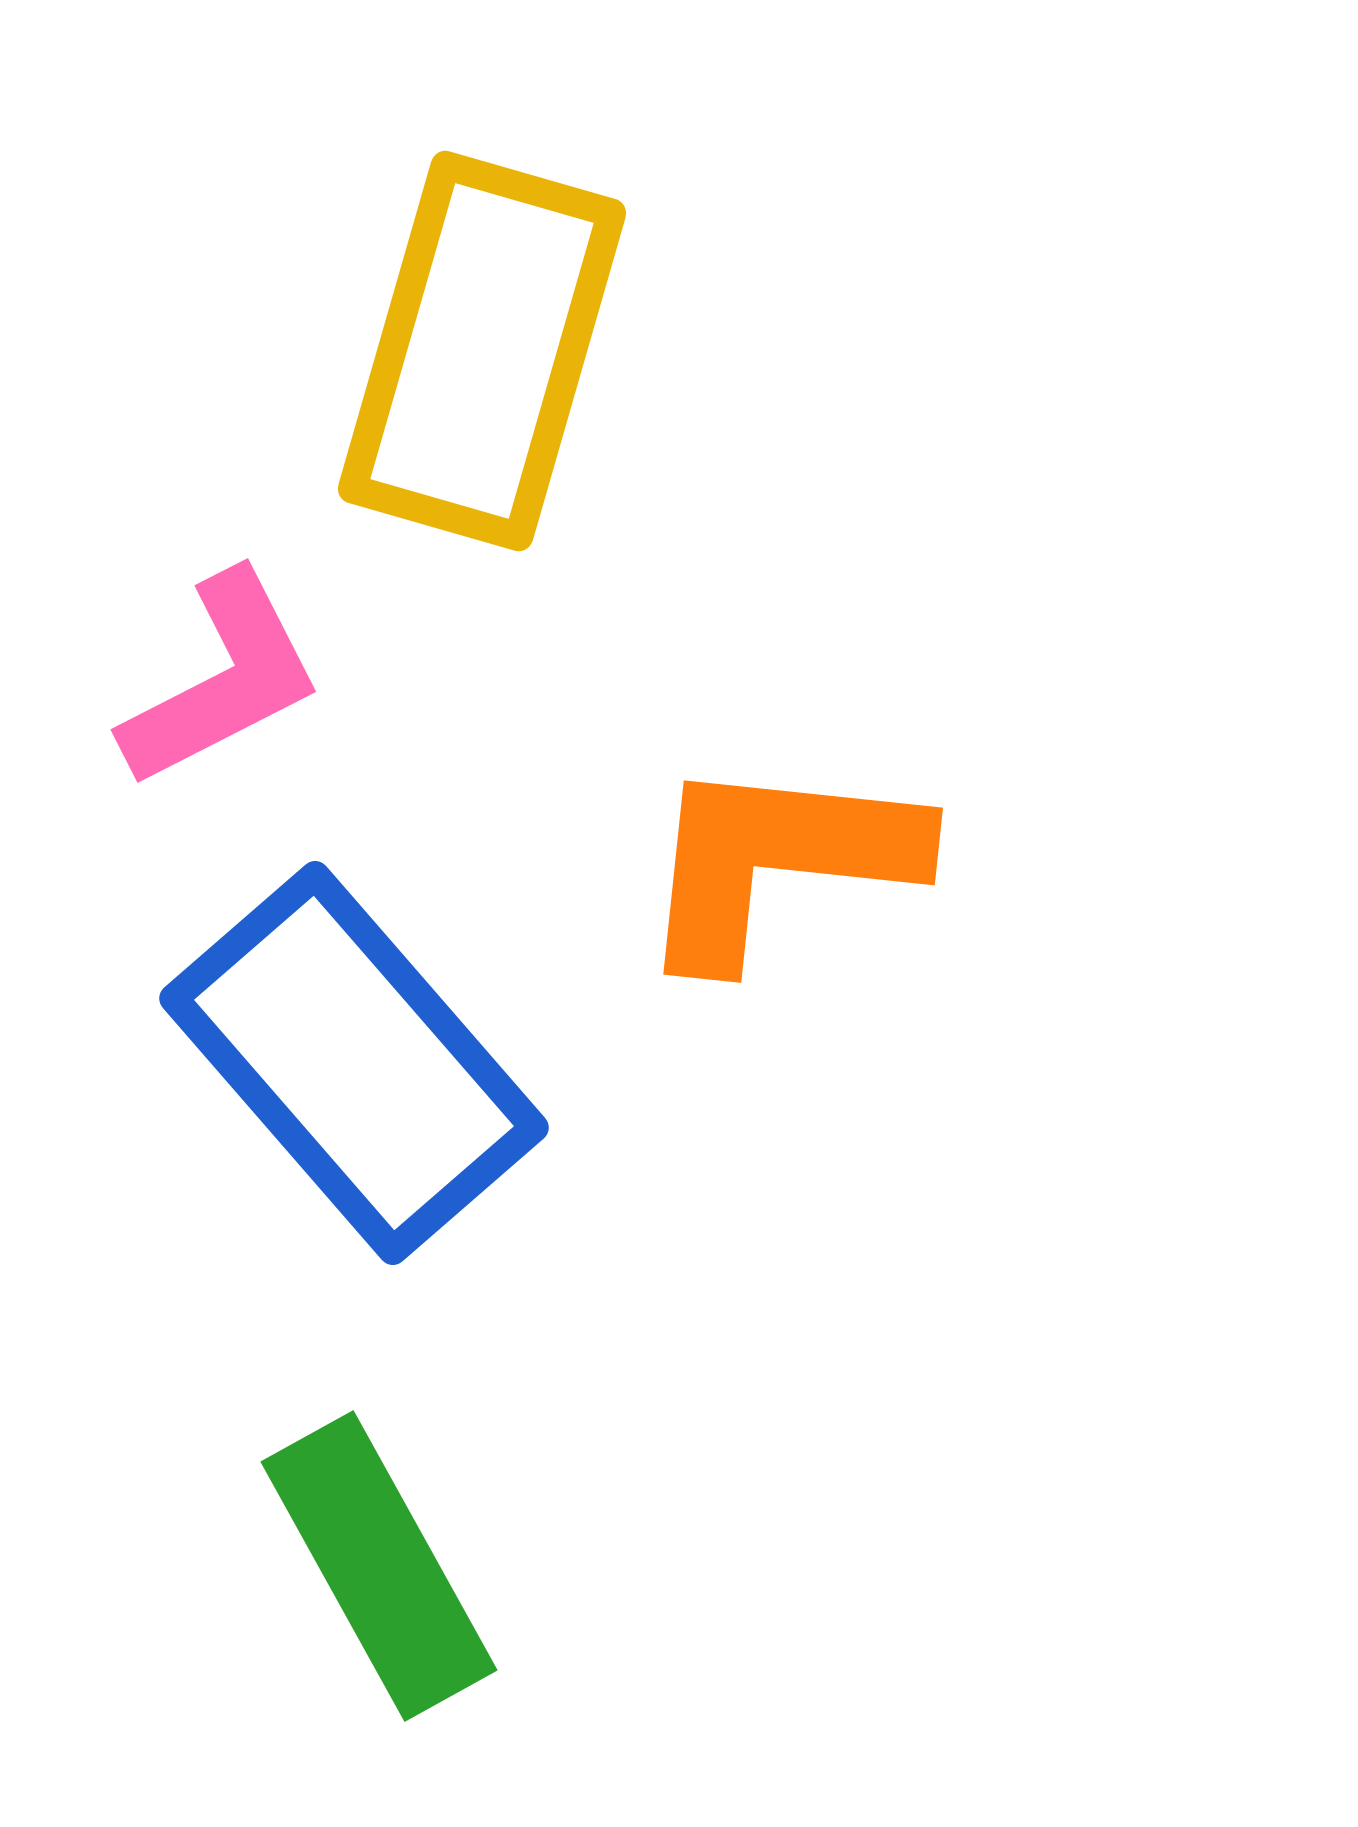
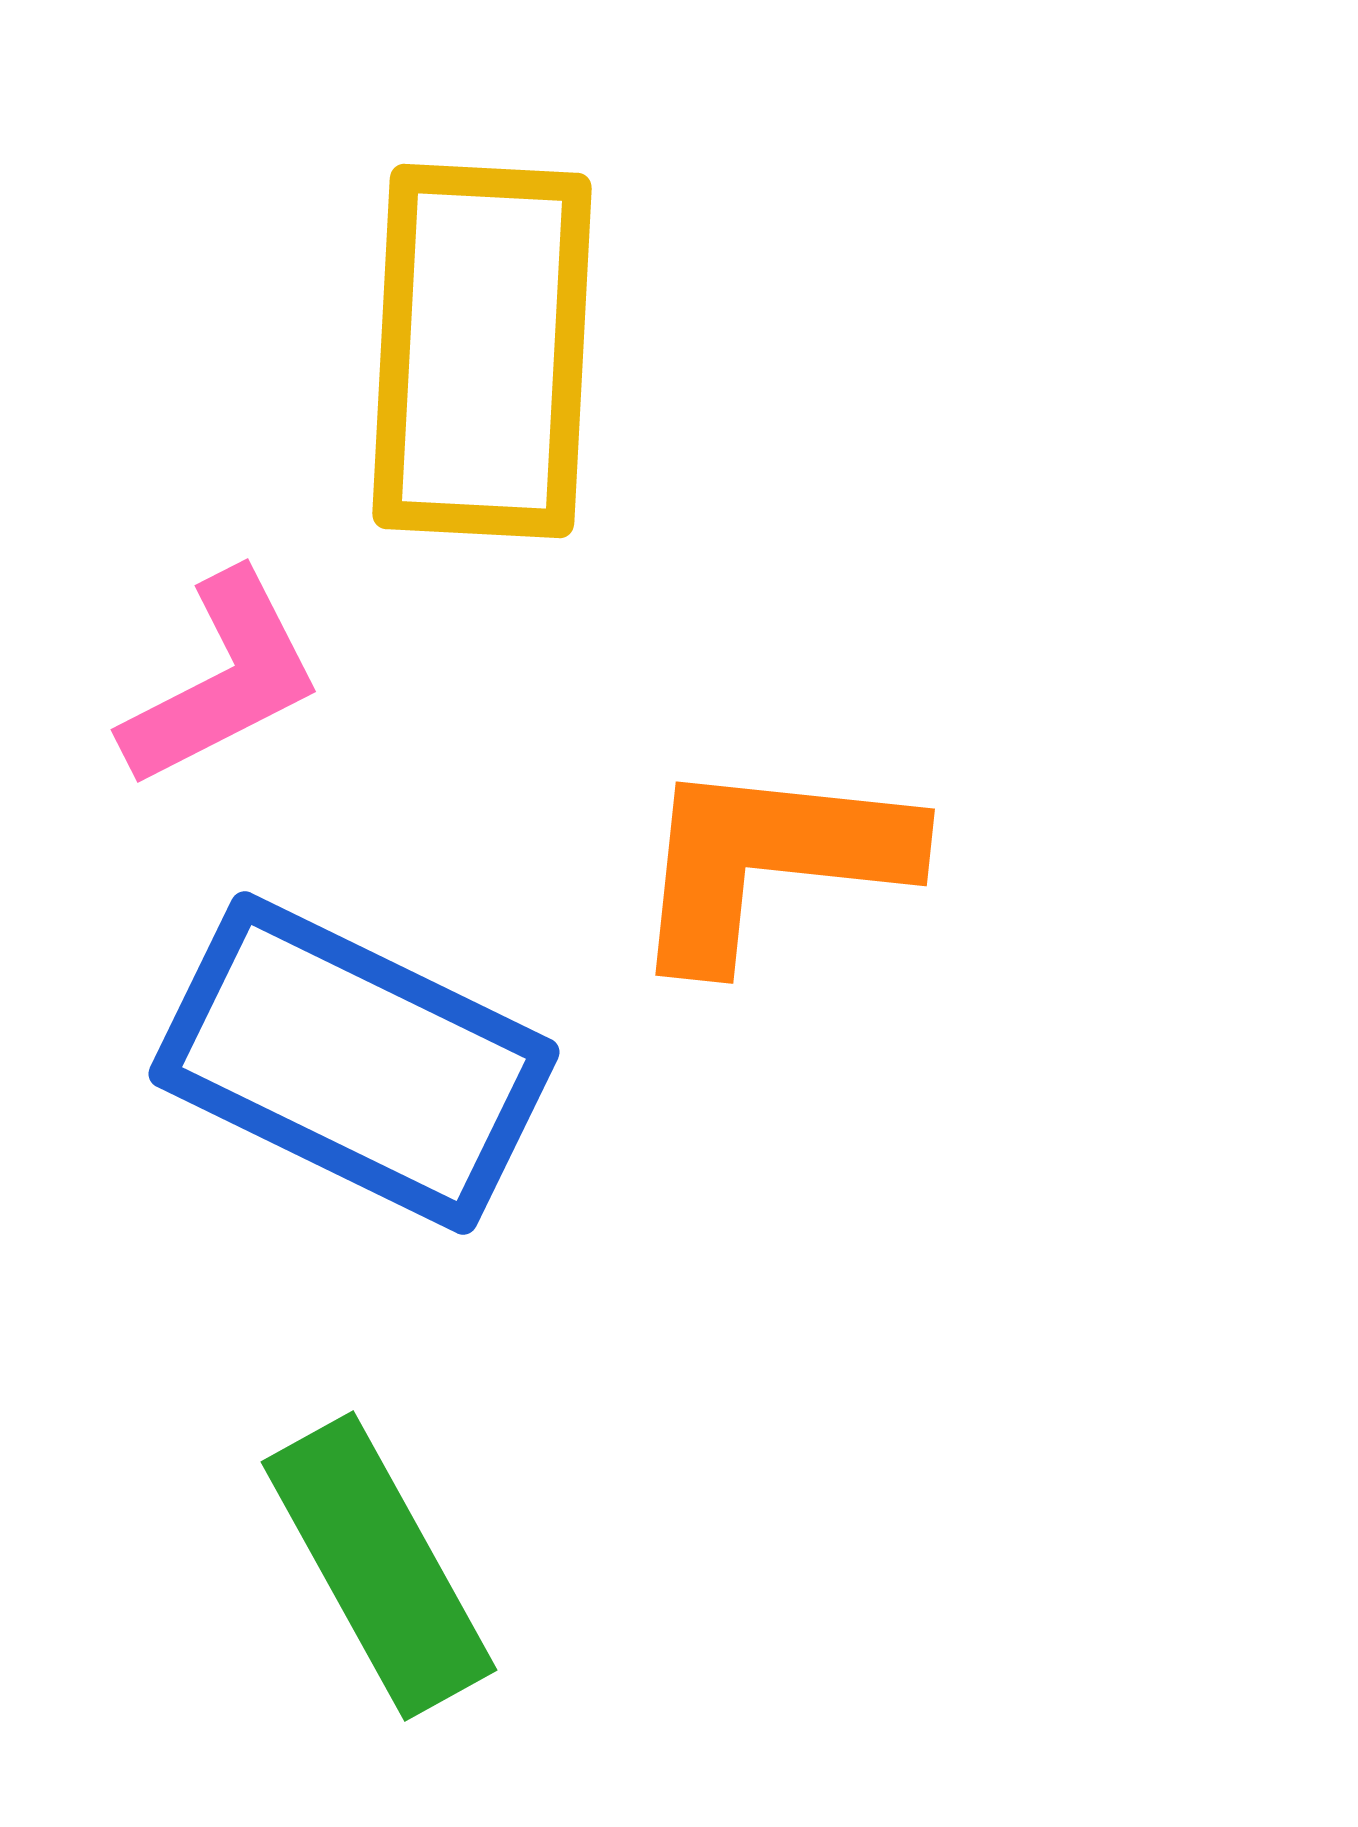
yellow rectangle: rotated 13 degrees counterclockwise
orange L-shape: moved 8 px left, 1 px down
blue rectangle: rotated 23 degrees counterclockwise
